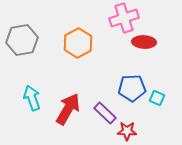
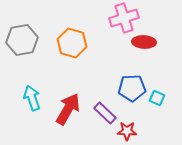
orange hexagon: moved 6 px left; rotated 16 degrees counterclockwise
